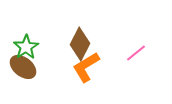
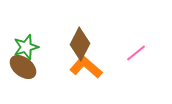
green star: rotated 15 degrees clockwise
orange L-shape: rotated 72 degrees clockwise
